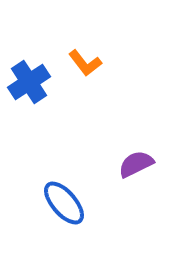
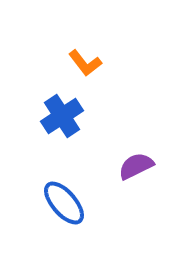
blue cross: moved 33 px right, 34 px down
purple semicircle: moved 2 px down
